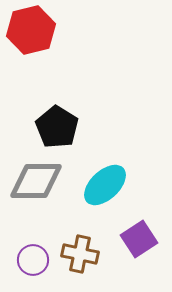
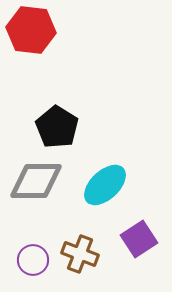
red hexagon: rotated 21 degrees clockwise
brown cross: rotated 9 degrees clockwise
